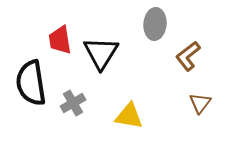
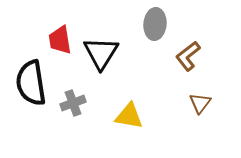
gray cross: rotated 10 degrees clockwise
